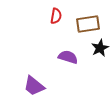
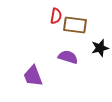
brown rectangle: moved 13 px left, 1 px down; rotated 15 degrees clockwise
black star: rotated 12 degrees clockwise
purple trapezoid: moved 1 px left, 10 px up; rotated 30 degrees clockwise
